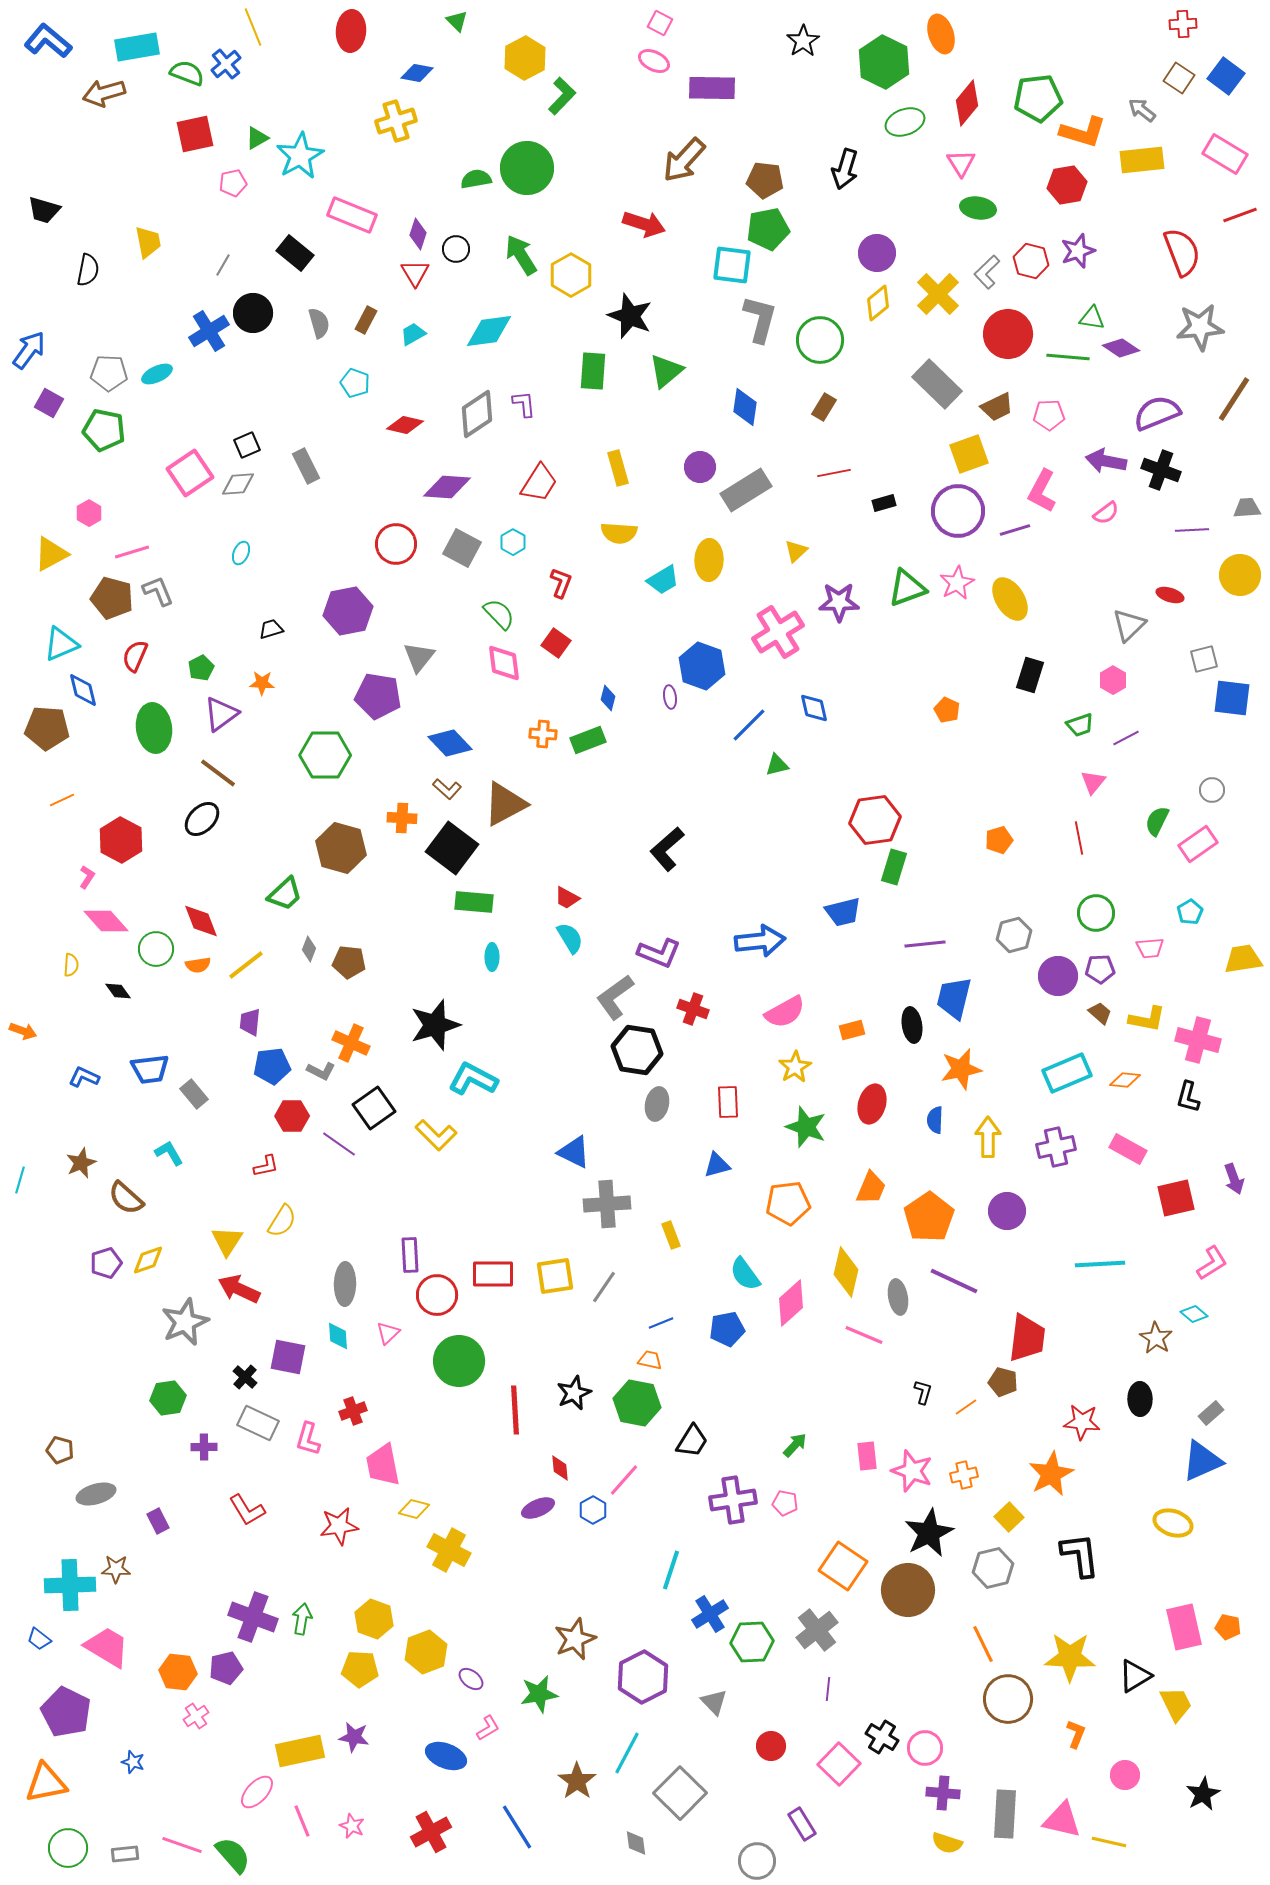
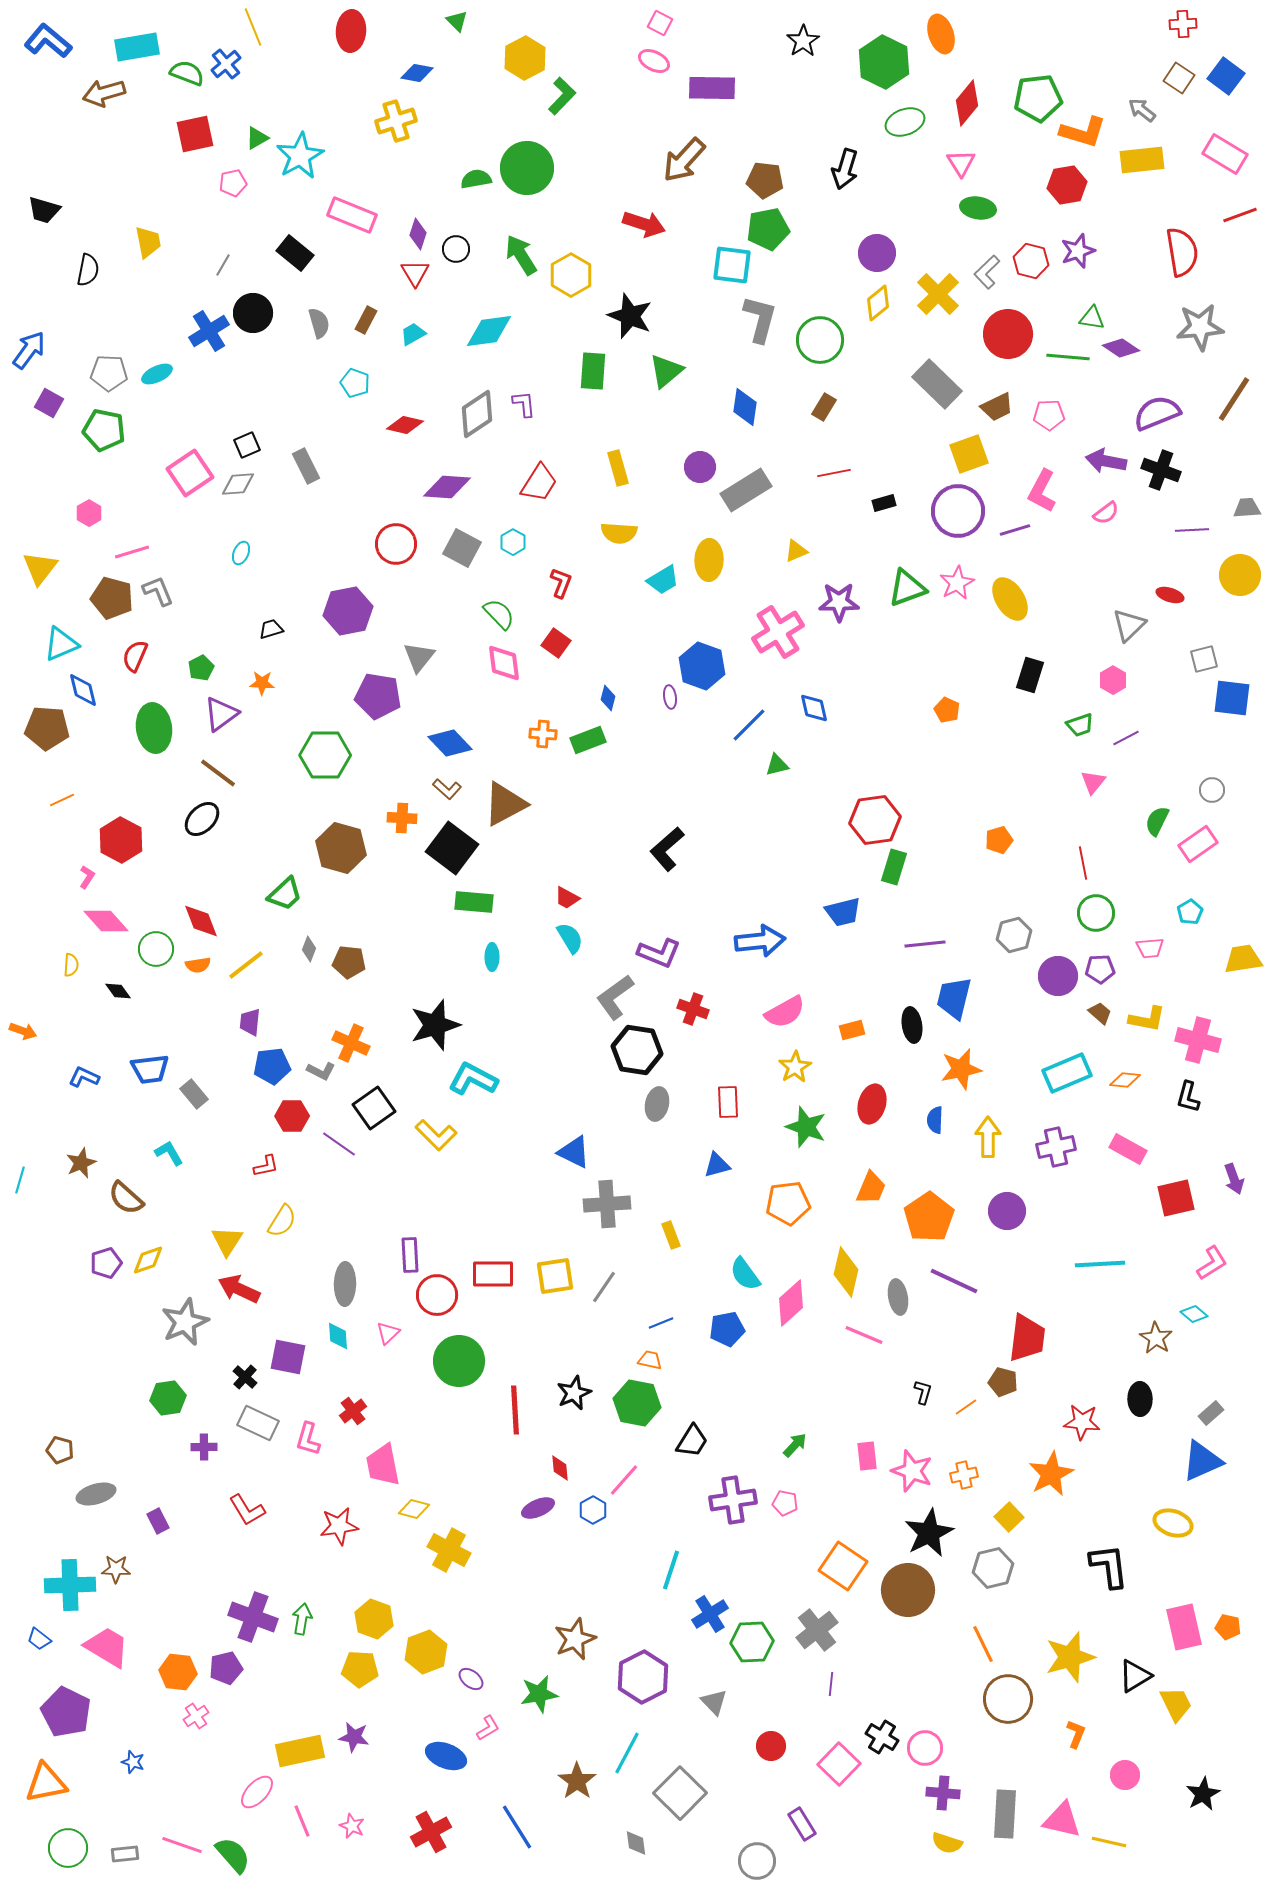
red semicircle at (1182, 252): rotated 12 degrees clockwise
yellow triangle at (796, 551): rotated 20 degrees clockwise
yellow triangle at (51, 554): moved 11 px left, 14 px down; rotated 24 degrees counterclockwise
red line at (1079, 838): moved 4 px right, 25 px down
red cross at (353, 1411): rotated 16 degrees counterclockwise
black L-shape at (1080, 1555): moved 29 px right, 11 px down
yellow star at (1070, 1657): rotated 18 degrees counterclockwise
purple line at (828, 1689): moved 3 px right, 5 px up
